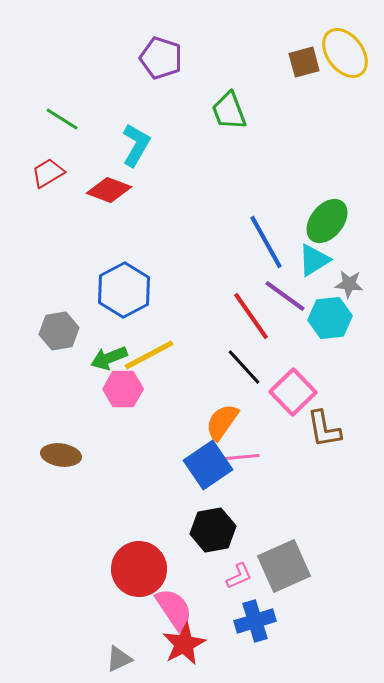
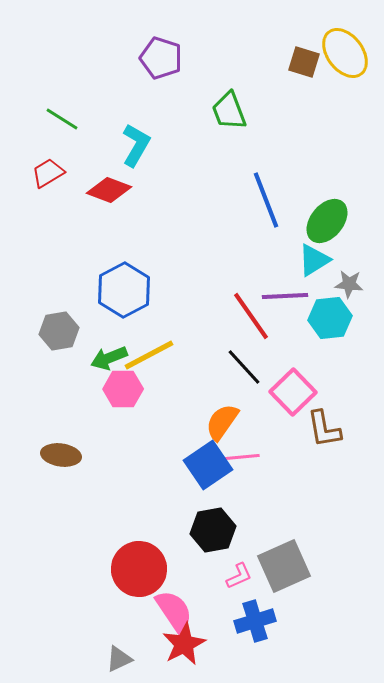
brown square: rotated 32 degrees clockwise
blue line: moved 42 px up; rotated 8 degrees clockwise
purple line: rotated 39 degrees counterclockwise
pink semicircle: moved 2 px down
